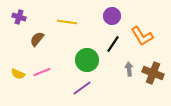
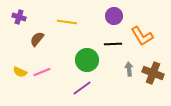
purple circle: moved 2 px right
black line: rotated 54 degrees clockwise
yellow semicircle: moved 2 px right, 2 px up
